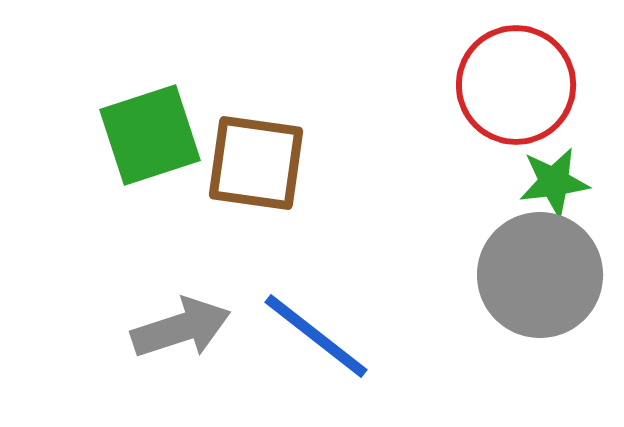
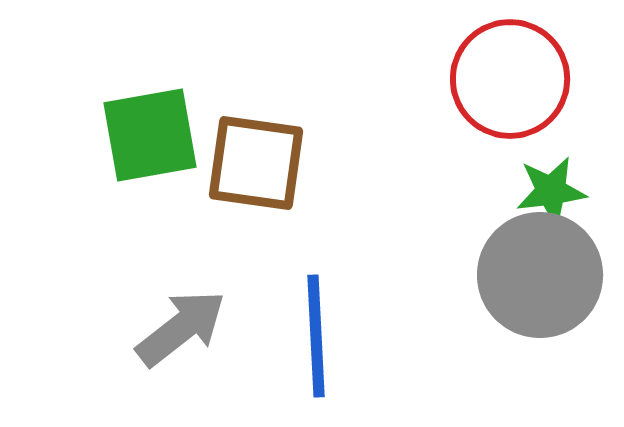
red circle: moved 6 px left, 6 px up
green square: rotated 8 degrees clockwise
green star: moved 3 px left, 9 px down
gray arrow: rotated 20 degrees counterclockwise
blue line: rotated 49 degrees clockwise
